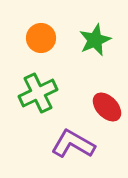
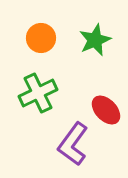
red ellipse: moved 1 px left, 3 px down
purple L-shape: rotated 84 degrees counterclockwise
